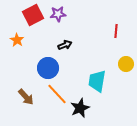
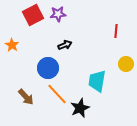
orange star: moved 5 px left, 5 px down
